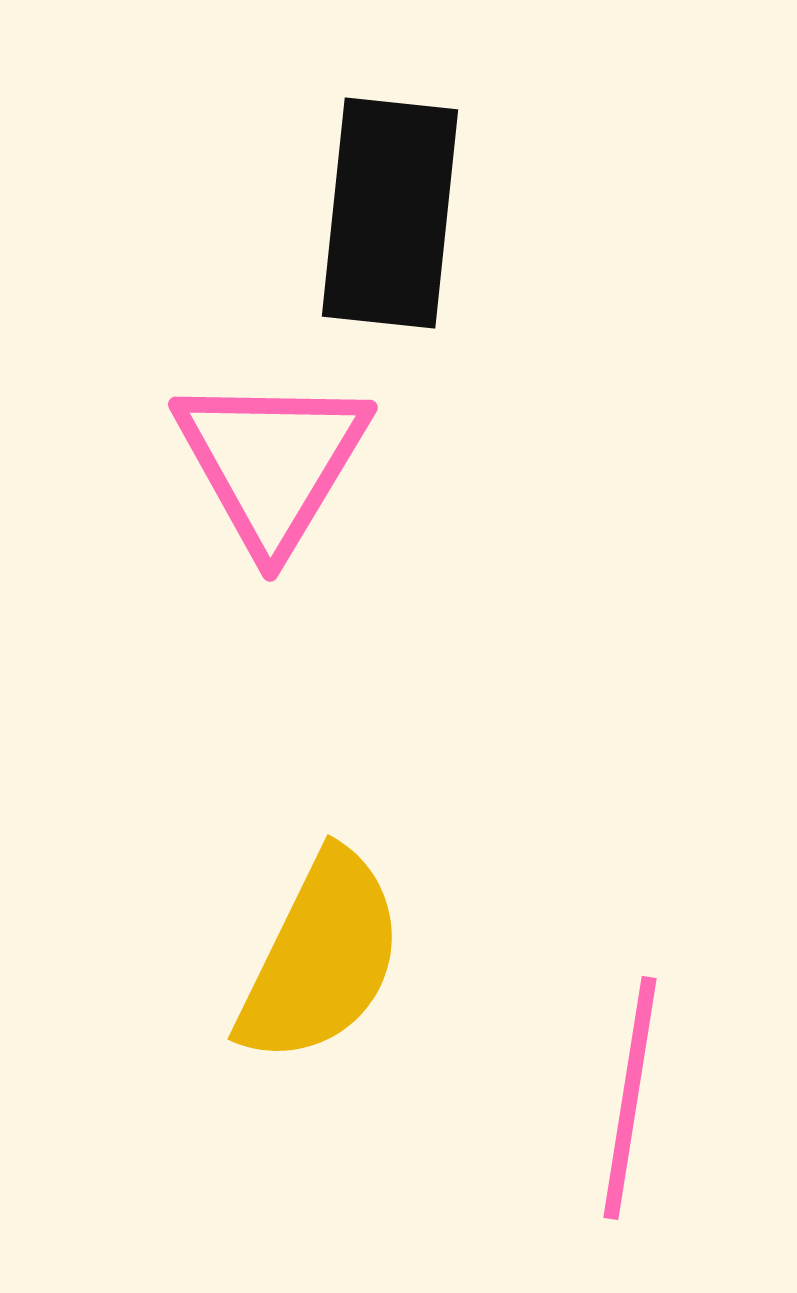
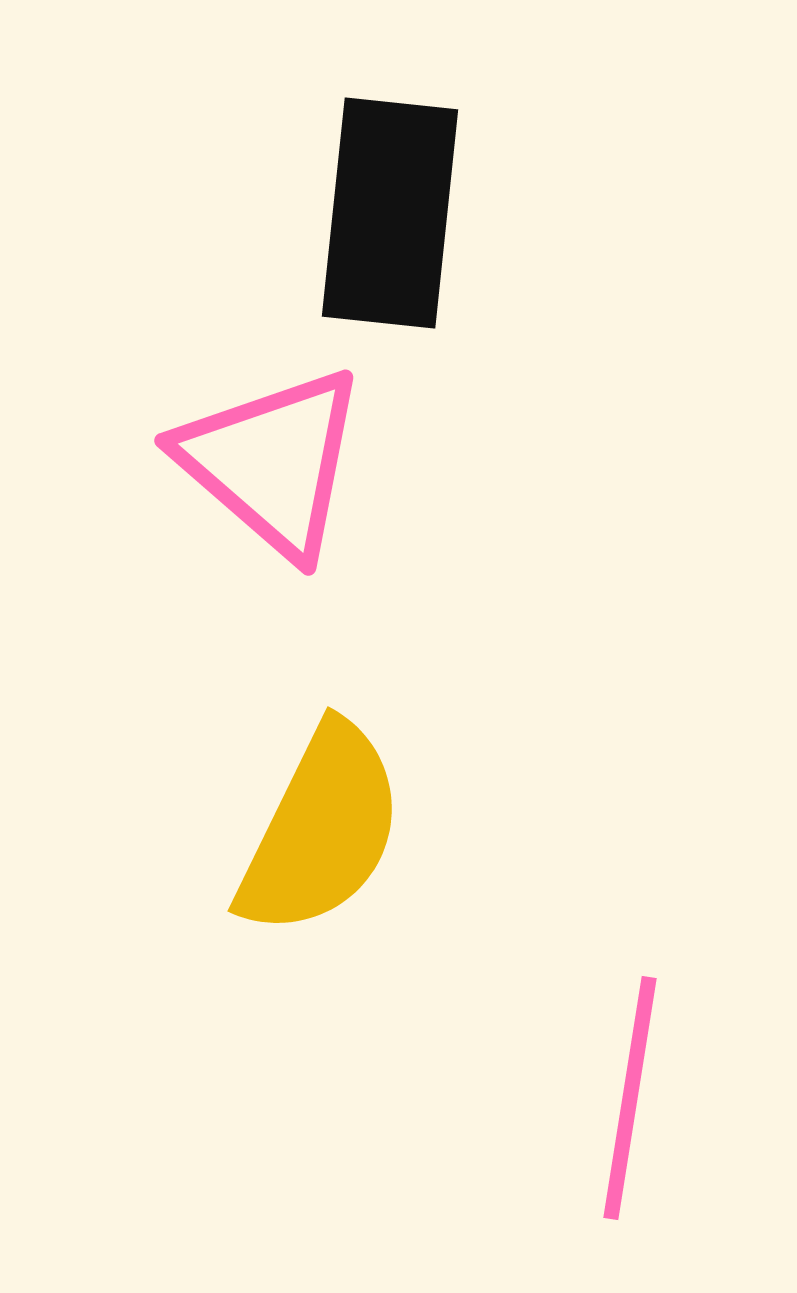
pink triangle: rotated 20 degrees counterclockwise
yellow semicircle: moved 128 px up
